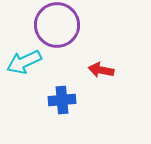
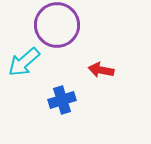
cyan arrow: rotated 16 degrees counterclockwise
blue cross: rotated 12 degrees counterclockwise
